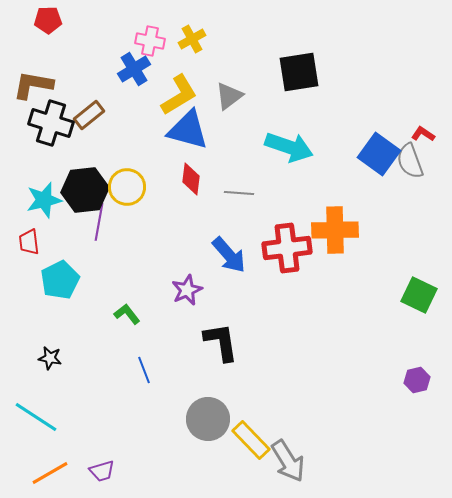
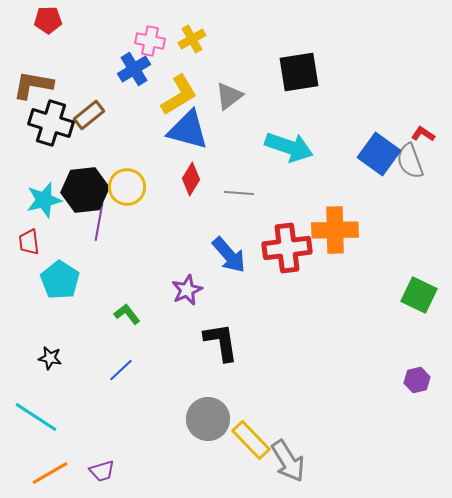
red diamond: rotated 24 degrees clockwise
cyan pentagon: rotated 12 degrees counterclockwise
blue line: moved 23 px left; rotated 68 degrees clockwise
